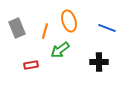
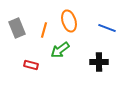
orange line: moved 1 px left, 1 px up
red rectangle: rotated 24 degrees clockwise
